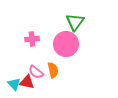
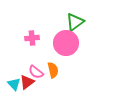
green triangle: rotated 18 degrees clockwise
pink cross: moved 1 px up
pink circle: moved 1 px up
red triangle: rotated 49 degrees counterclockwise
